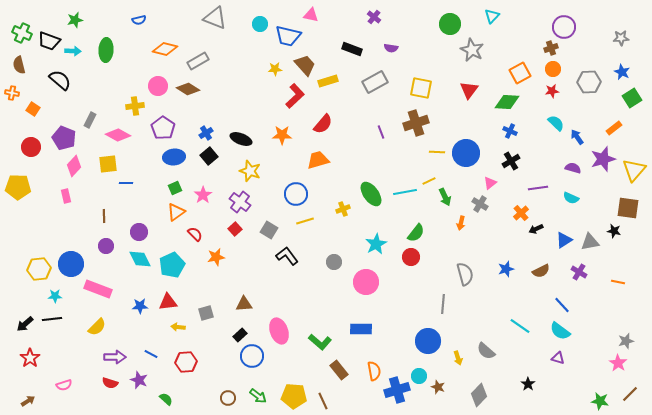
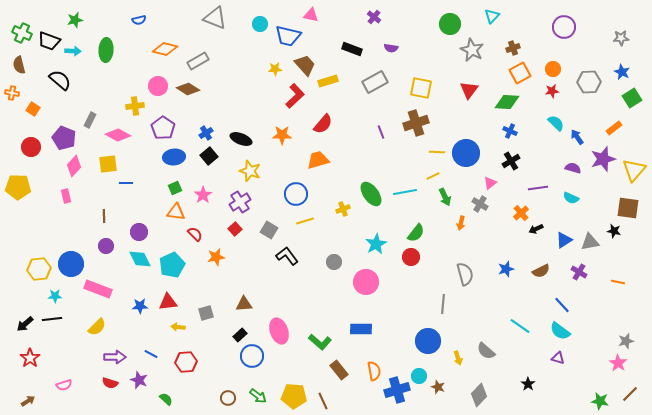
brown cross at (551, 48): moved 38 px left
yellow line at (429, 181): moved 4 px right, 5 px up
purple cross at (240, 202): rotated 20 degrees clockwise
orange triangle at (176, 212): rotated 42 degrees clockwise
